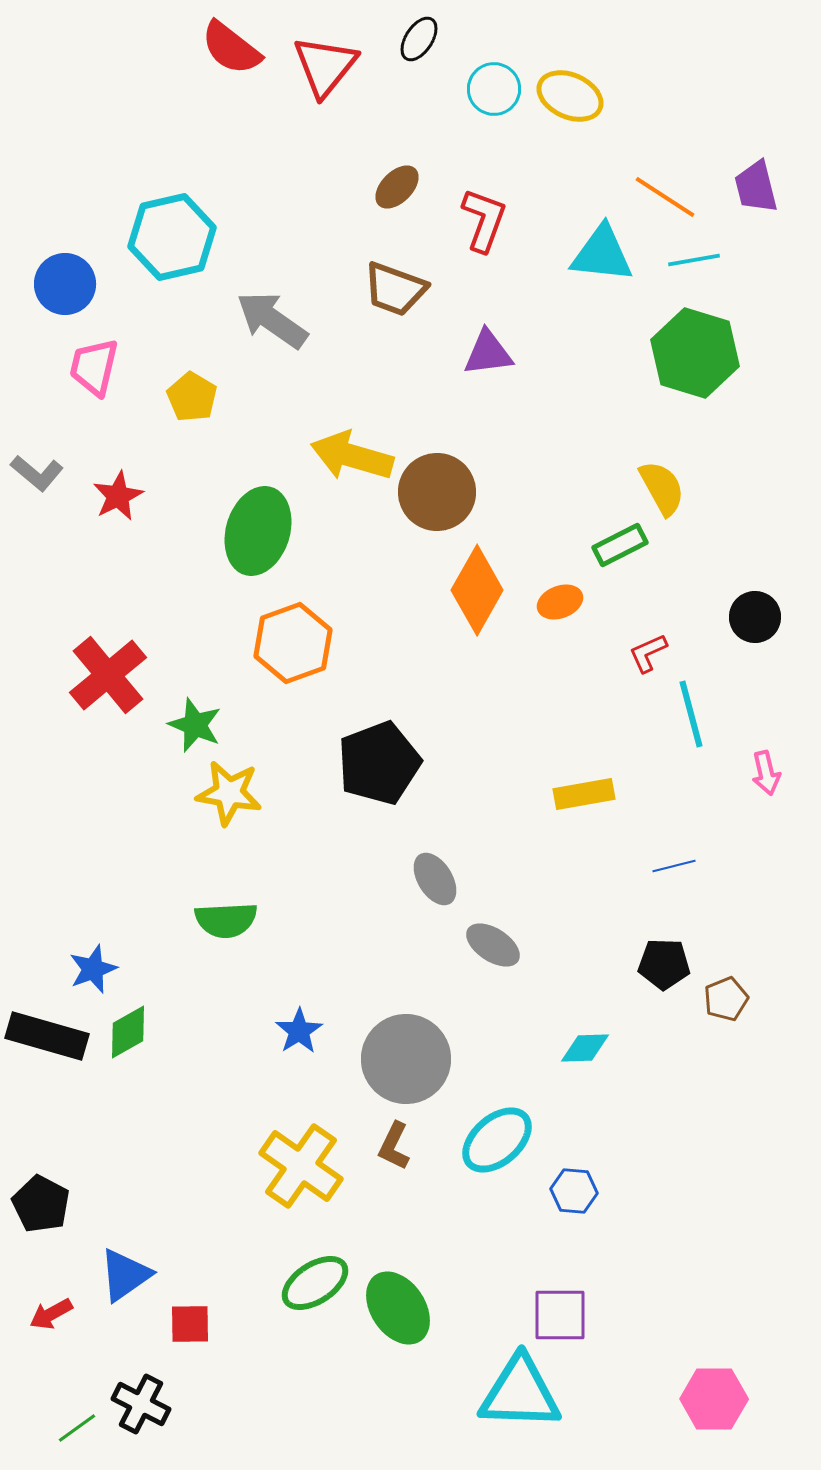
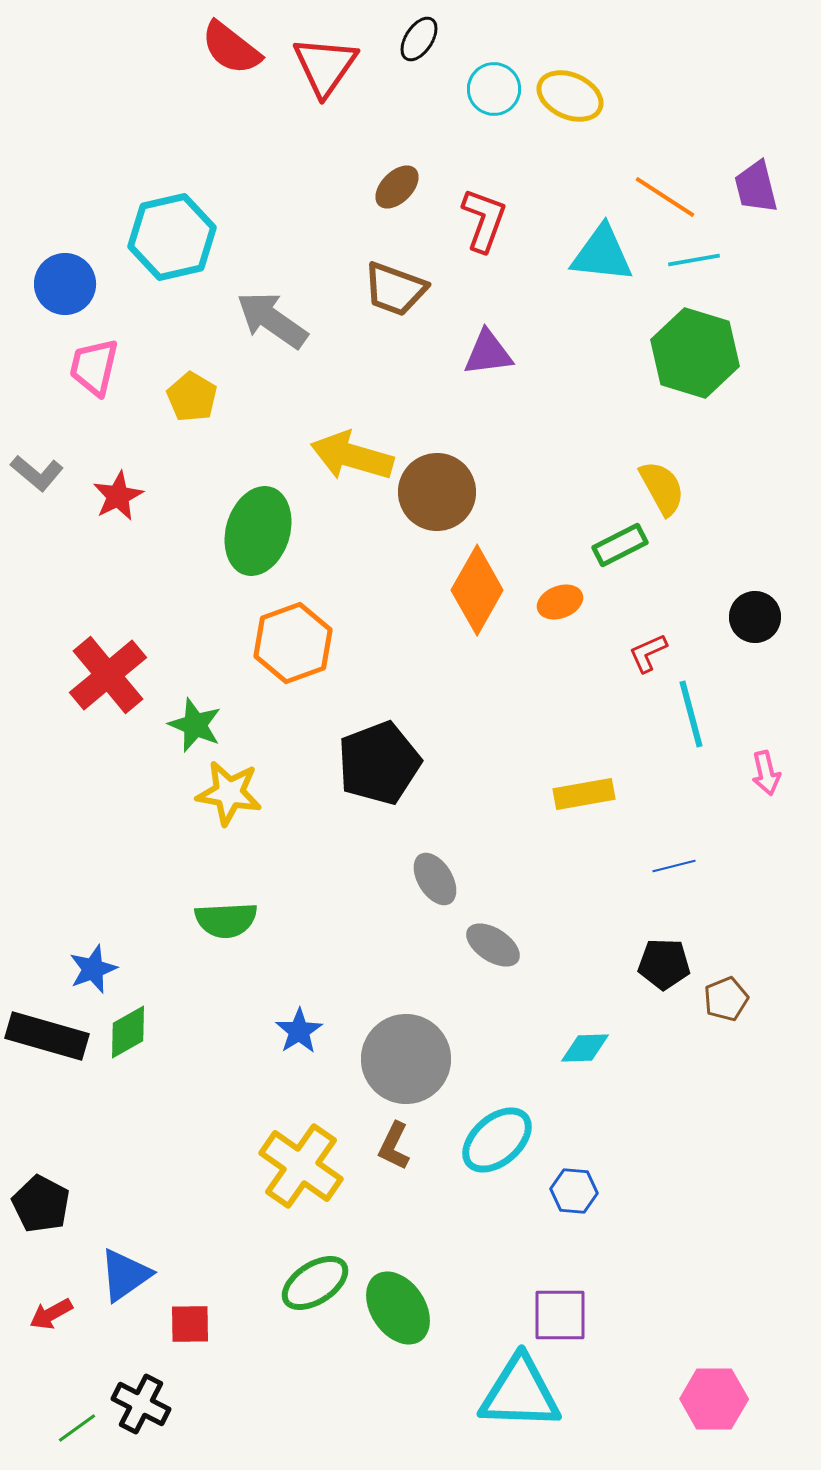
red triangle at (325, 66): rotated 4 degrees counterclockwise
